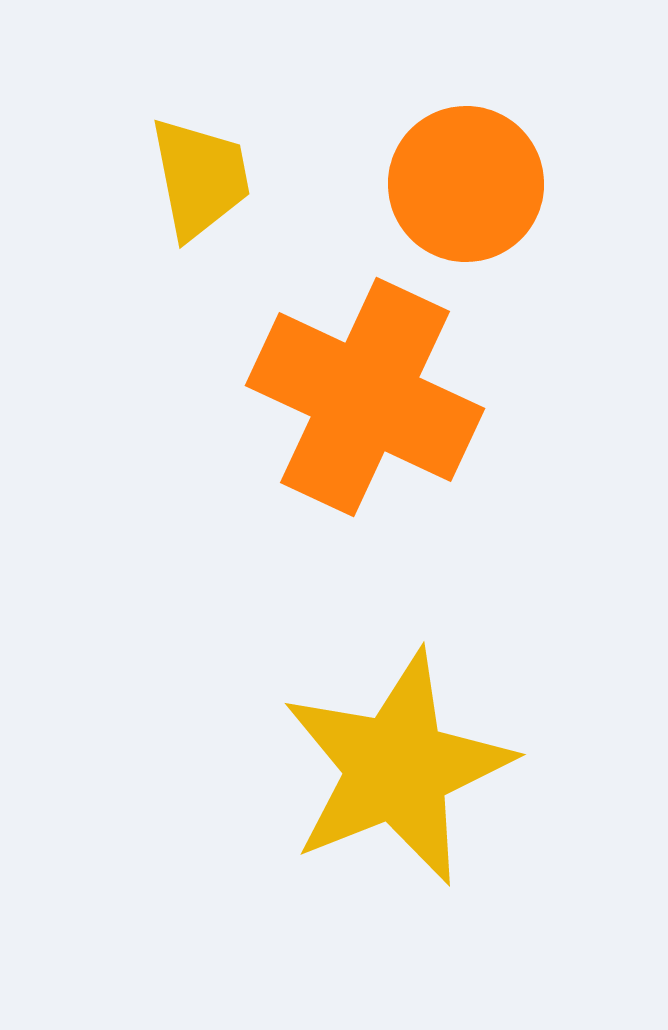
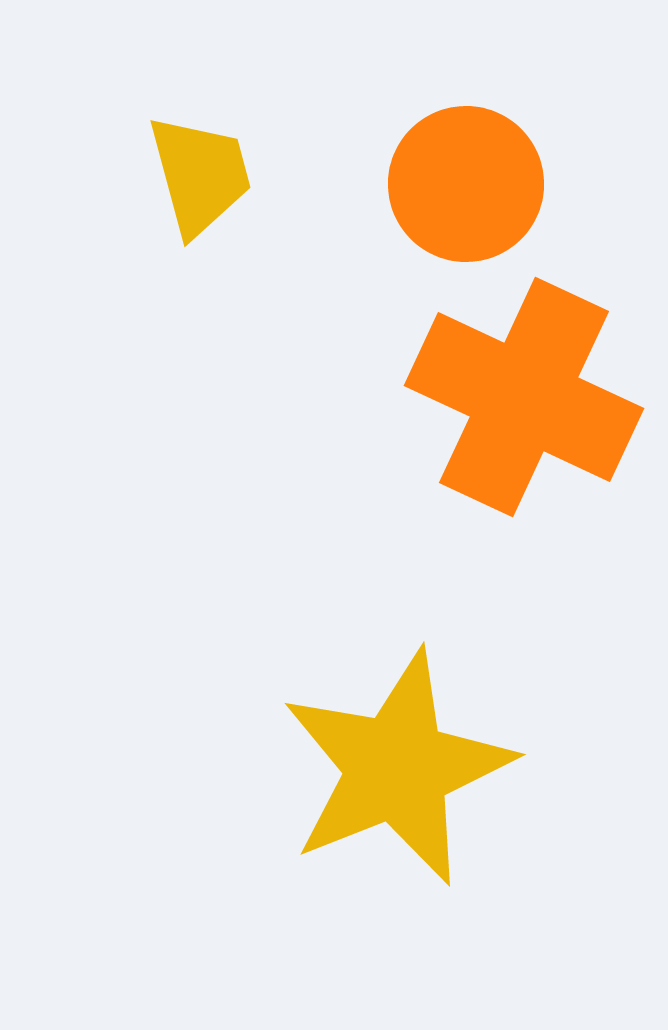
yellow trapezoid: moved 3 px up; rotated 4 degrees counterclockwise
orange cross: moved 159 px right
